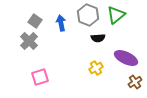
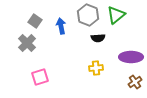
blue arrow: moved 3 px down
gray cross: moved 2 px left, 2 px down
purple ellipse: moved 5 px right, 1 px up; rotated 25 degrees counterclockwise
yellow cross: rotated 24 degrees clockwise
